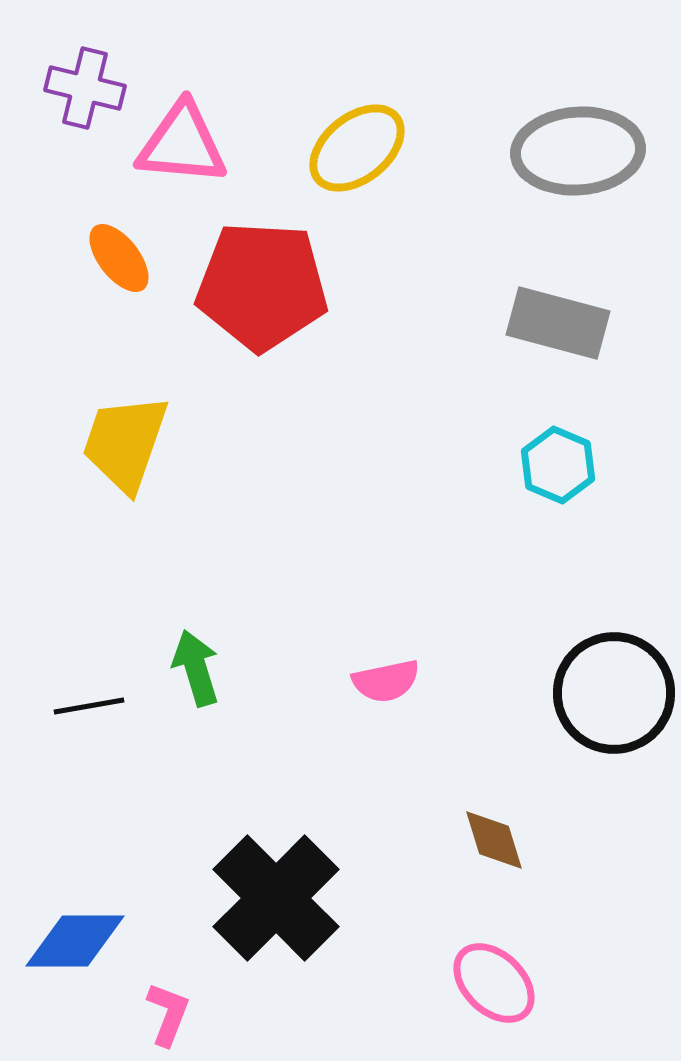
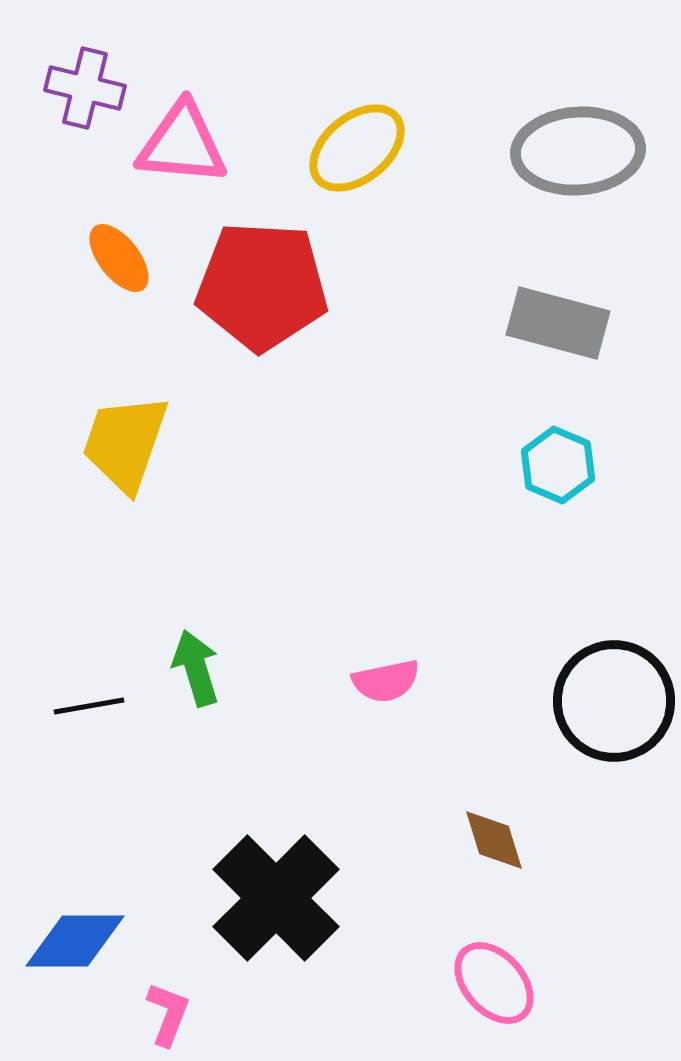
black circle: moved 8 px down
pink ellipse: rotated 4 degrees clockwise
